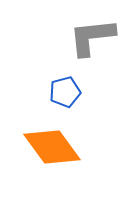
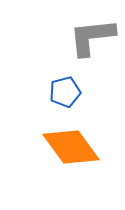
orange diamond: moved 19 px right
